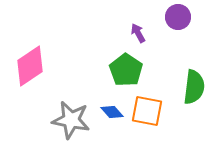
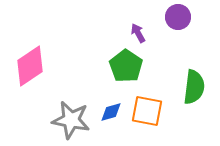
green pentagon: moved 4 px up
blue diamond: moved 1 px left; rotated 65 degrees counterclockwise
